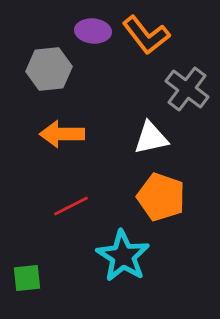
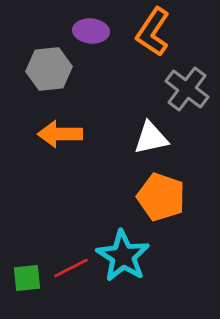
purple ellipse: moved 2 px left
orange L-shape: moved 7 px right, 3 px up; rotated 72 degrees clockwise
orange arrow: moved 2 px left
red line: moved 62 px down
